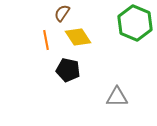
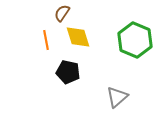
green hexagon: moved 17 px down
yellow diamond: rotated 16 degrees clockwise
black pentagon: moved 2 px down
gray triangle: rotated 40 degrees counterclockwise
